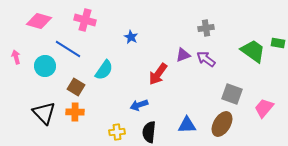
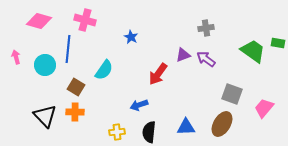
blue line: rotated 64 degrees clockwise
cyan circle: moved 1 px up
black triangle: moved 1 px right, 3 px down
blue triangle: moved 1 px left, 2 px down
